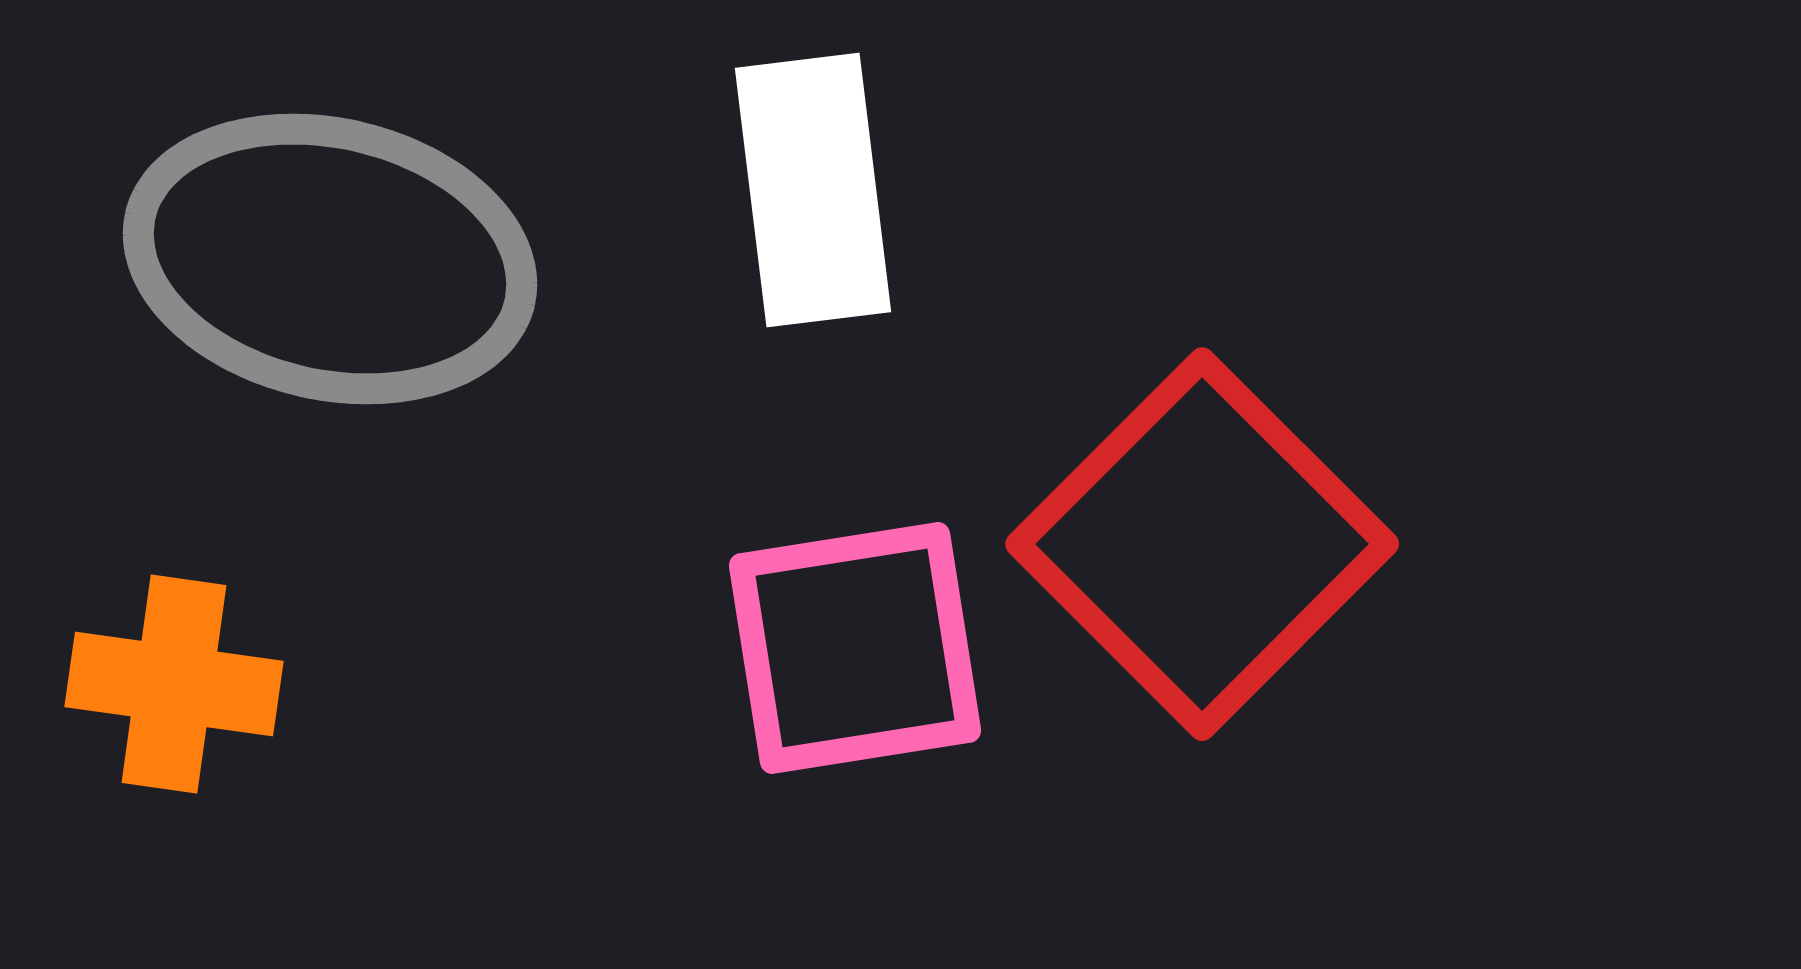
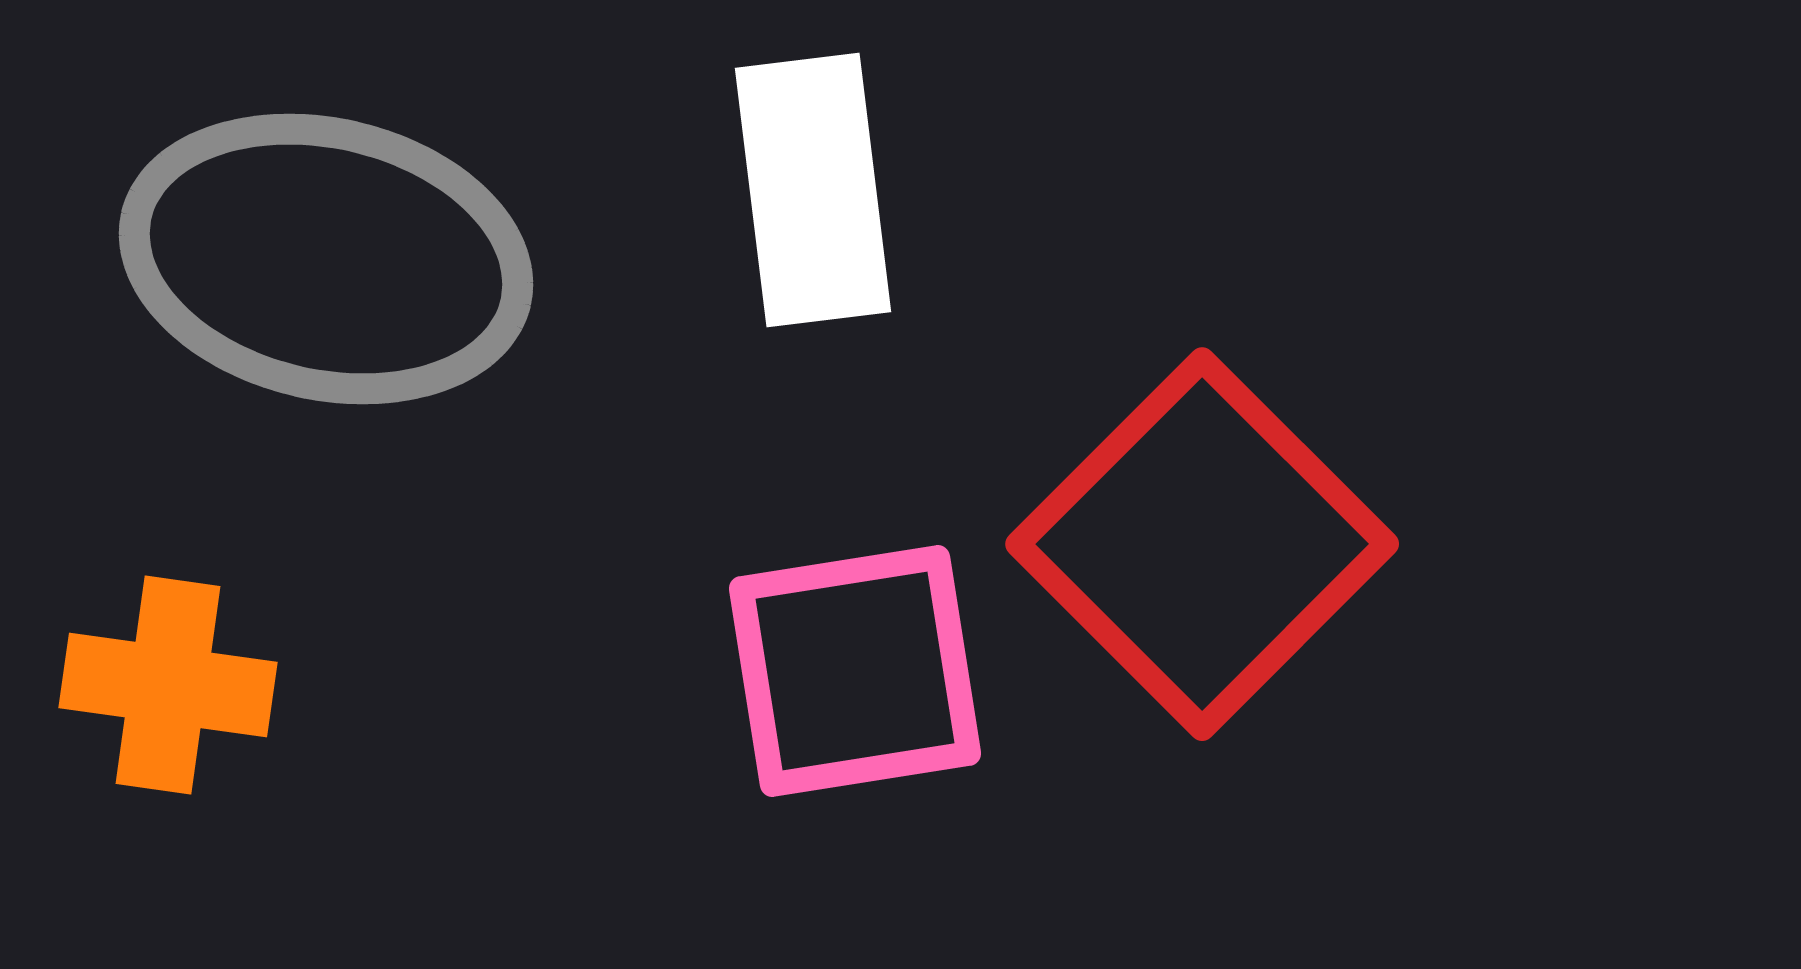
gray ellipse: moved 4 px left
pink square: moved 23 px down
orange cross: moved 6 px left, 1 px down
